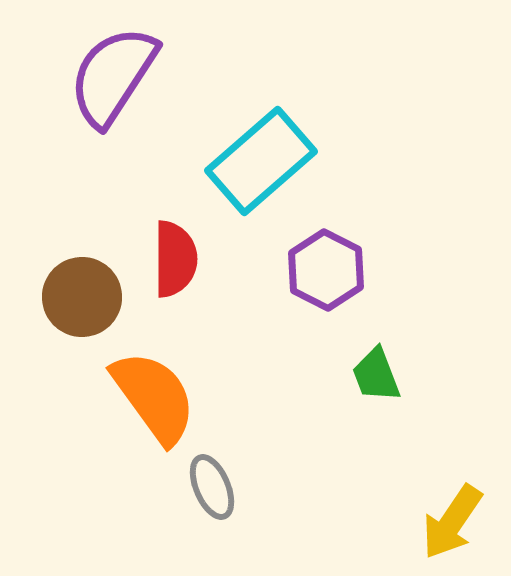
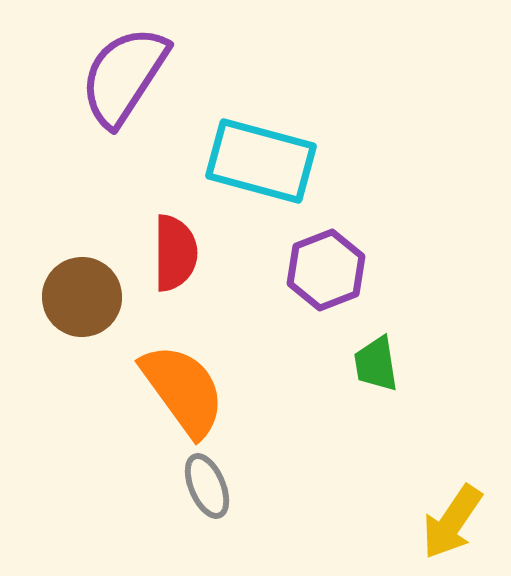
purple semicircle: moved 11 px right
cyan rectangle: rotated 56 degrees clockwise
red semicircle: moved 6 px up
purple hexagon: rotated 12 degrees clockwise
green trapezoid: moved 11 px up; rotated 12 degrees clockwise
orange semicircle: moved 29 px right, 7 px up
gray ellipse: moved 5 px left, 1 px up
